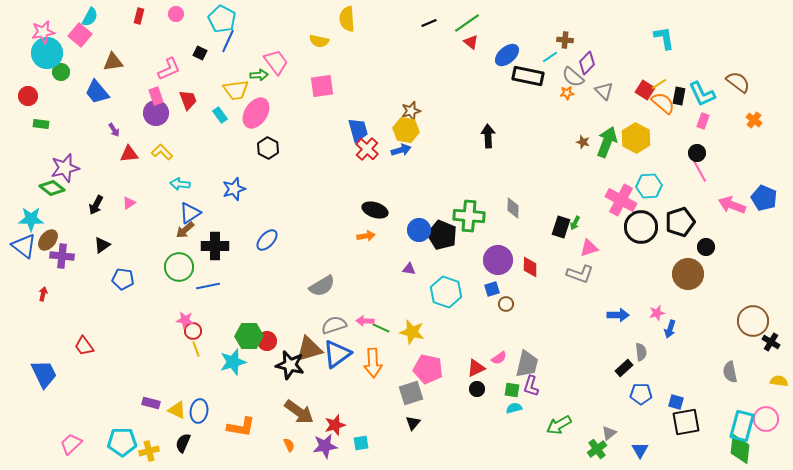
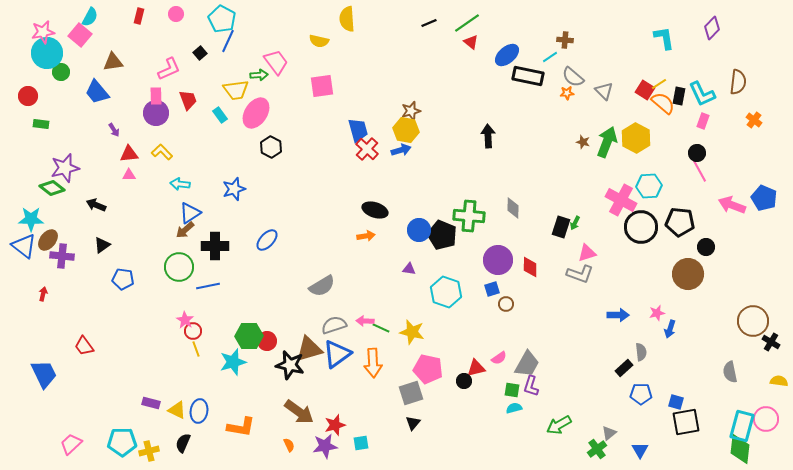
black square at (200, 53): rotated 24 degrees clockwise
purple diamond at (587, 63): moved 125 px right, 35 px up
brown semicircle at (738, 82): rotated 60 degrees clockwise
pink rectangle at (156, 96): rotated 18 degrees clockwise
black hexagon at (268, 148): moved 3 px right, 1 px up
pink triangle at (129, 203): moved 28 px up; rotated 32 degrees clockwise
black arrow at (96, 205): rotated 84 degrees clockwise
black pentagon at (680, 222): rotated 24 degrees clockwise
pink triangle at (589, 248): moved 2 px left, 5 px down
pink star at (185, 320): rotated 24 degrees clockwise
gray trapezoid at (527, 364): rotated 16 degrees clockwise
red triangle at (476, 368): rotated 12 degrees clockwise
black circle at (477, 389): moved 13 px left, 8 px up
